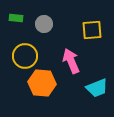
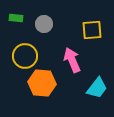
pink arrow: moved 1 px right, 1 px up
cyan trapezoid: rotated 30 degrees counterclockwise
